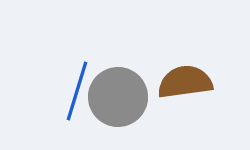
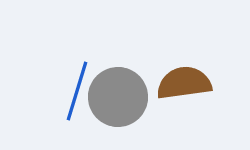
brown semicircle: moved 1 px left, 1 px down
